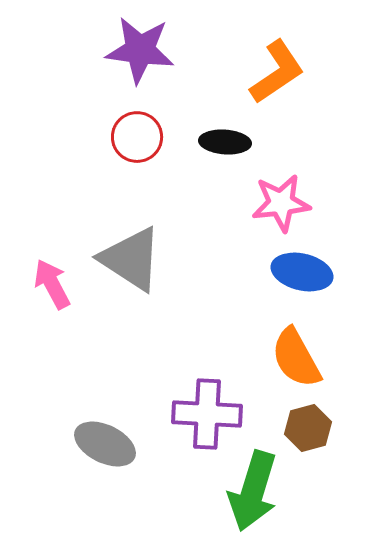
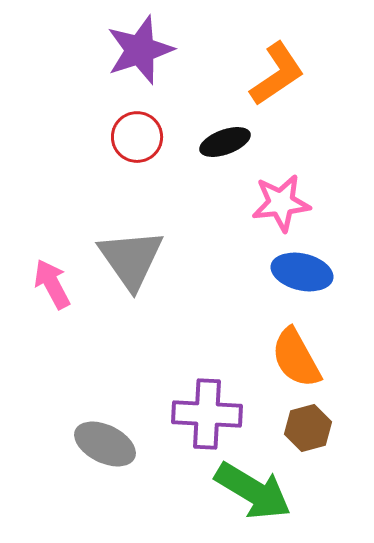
purple star: rotated 26 degrees counterclockwise
orange L-shape: moved 2 px down
black ellipse: rotated 24 degrees counterclockwise
gray triangle: rotated 22 degrees clockwise
green arrow: rotated 76 degrees counterclockwise
